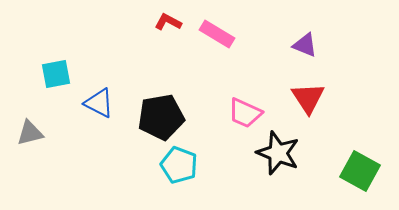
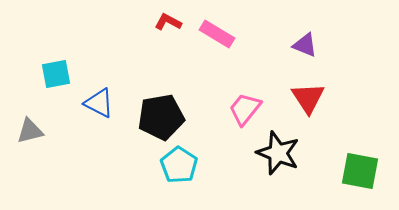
pink trapezoid: moved 4 px up; rotated 105 degrees clockwise
gray triangle: moved 2 px up
cyan pentagon: rotated 12 degrees clockwise
green square: rotated 18 degrees counterclockwise
